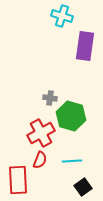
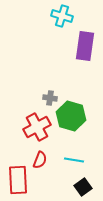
red cross: moved 4 px left, 6 px up
cyan line: moved 2 px right, 1 px up; rotated 12 degrees clockwise
